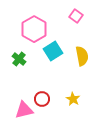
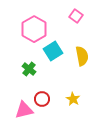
green cross: moved 10 px right, 10 px down
